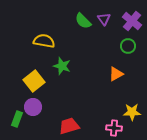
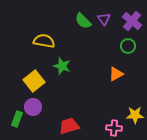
yellow star: moved 3 px right, 3 px down
